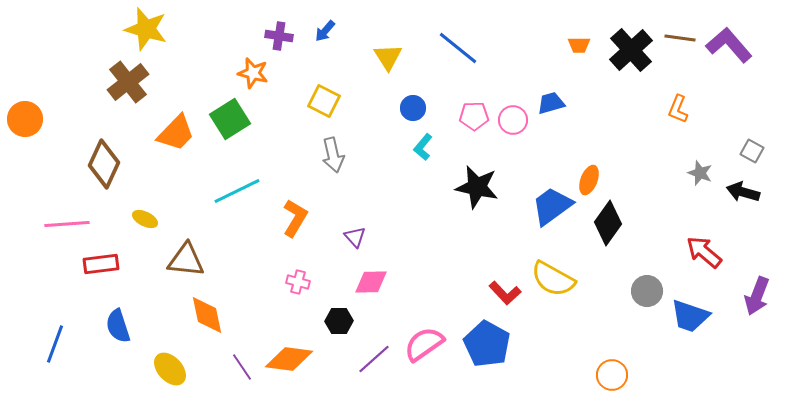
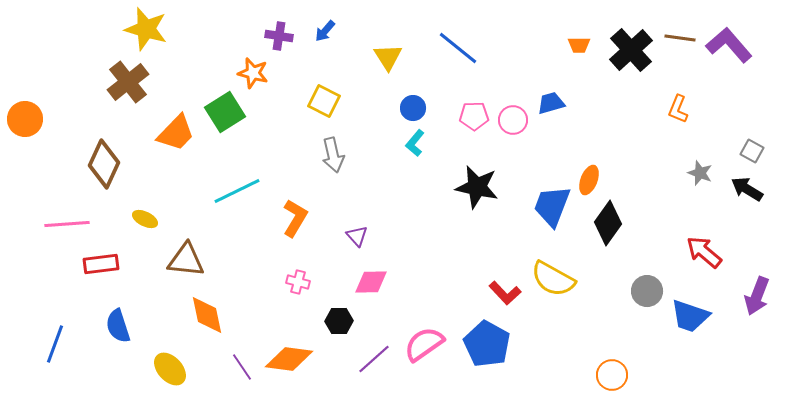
green square at (230, 119): moved 5 px left, 7 px up
cyan L-shape at (423, 147): moved 8 px left, 4 px up
black arrow at (743, 192): moved 4 px right, 3 px up; rotated 16 degrees clockwise
blue trapezoid at (552, 206): rotated 33 degrees counterclockwise
purple triangle at (355, 237): moved 2 px right, 1 px up
